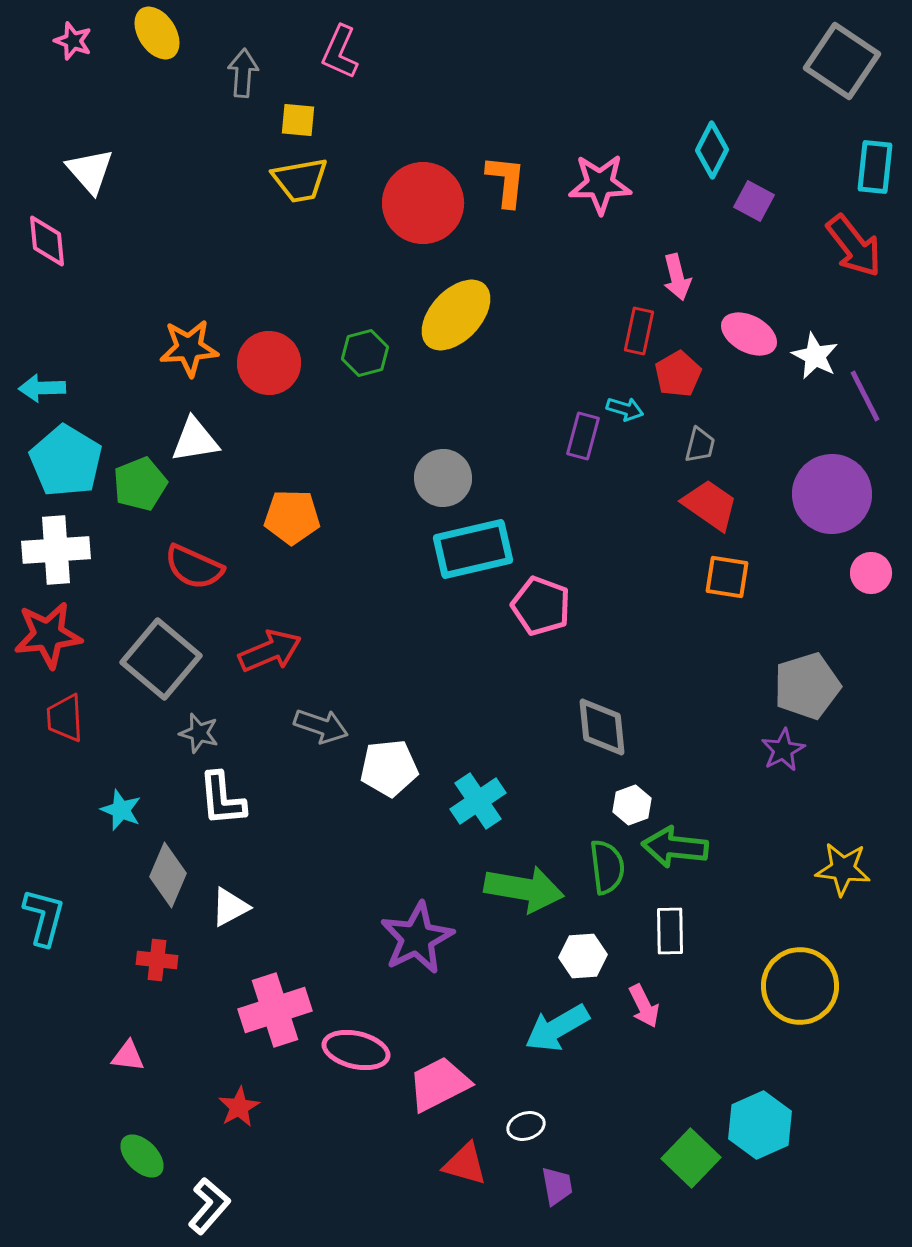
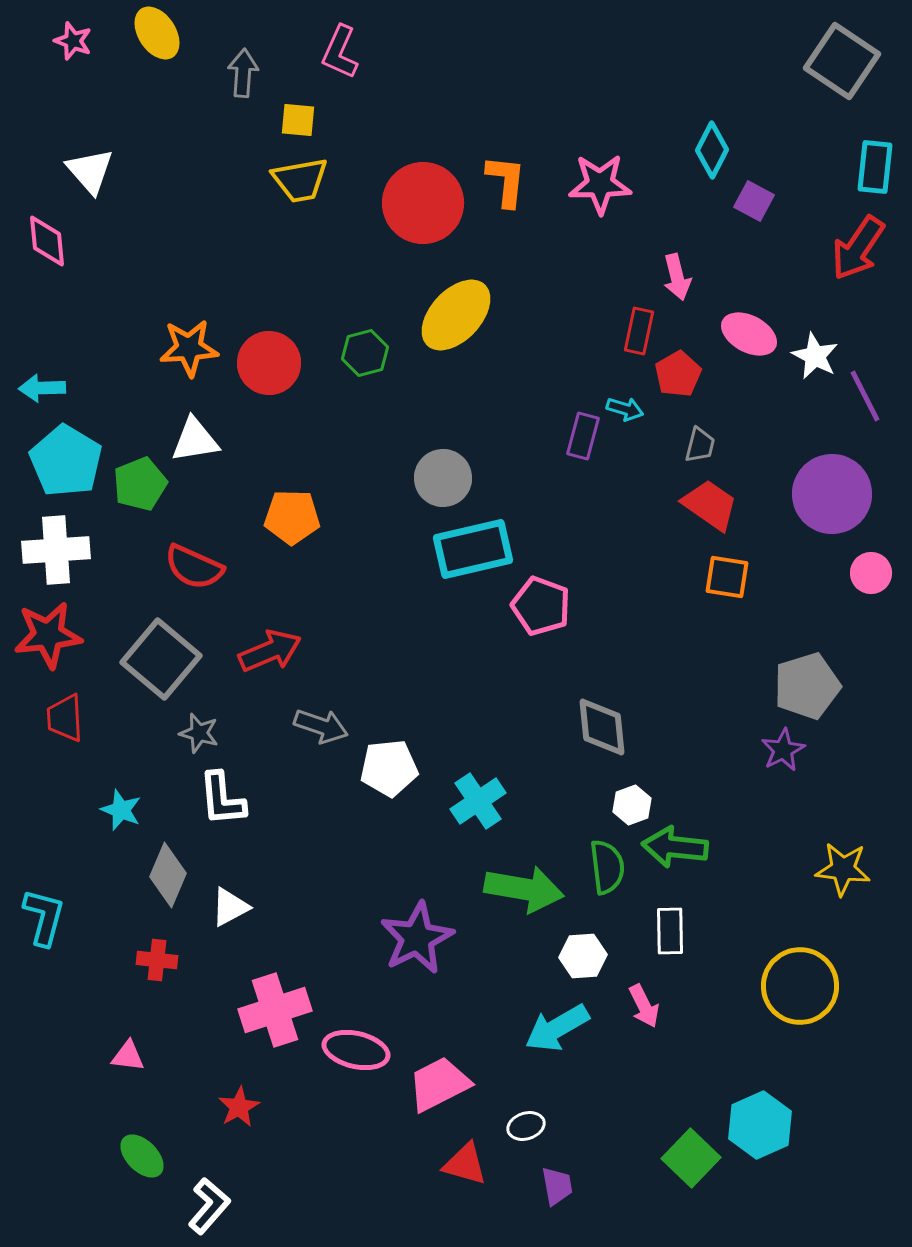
red arrow at (854, 246): moved 4 px right, 2 px down; rotated 72 degrees clockwise
